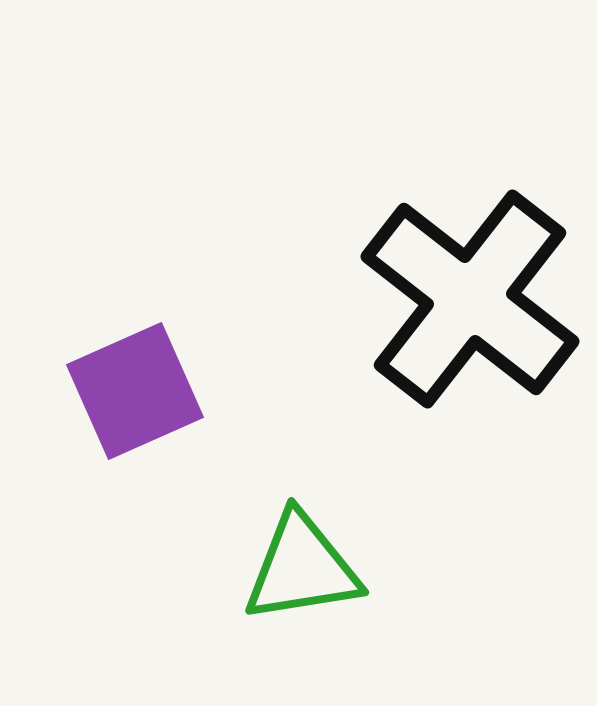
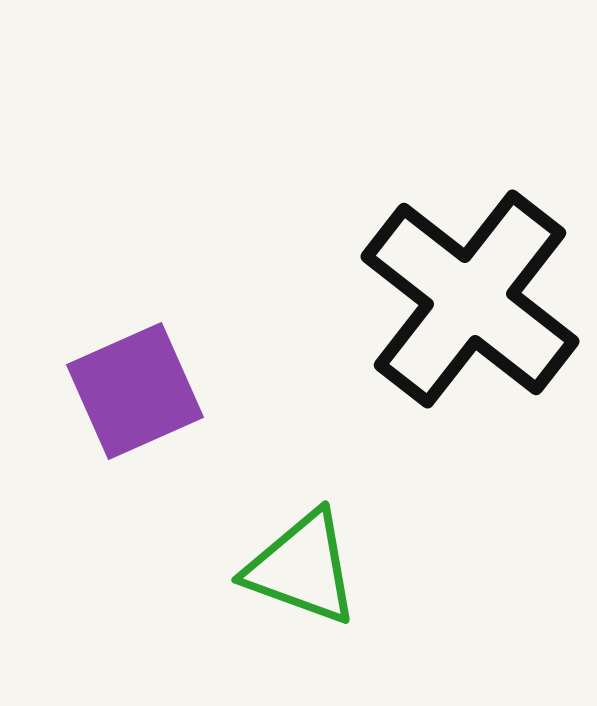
green triangle: rotated 29 degrees clockwise
